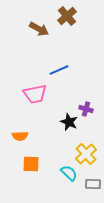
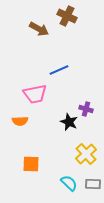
brown cross: rotated 24 degrees counterclockwise
orange semicircle: moved 15 px up
cyan semicircle: moved 10 px down
